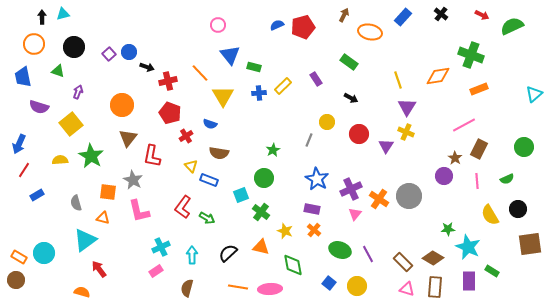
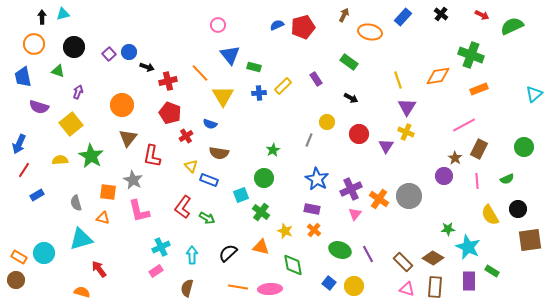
cyan triangle at (85, 240): moved 4 px left, 1 px up; rotated 20 degrees clockwise
brown square at (530, 244): moved 4 px up
yellow circle at (357, 286): moved 3 px left
